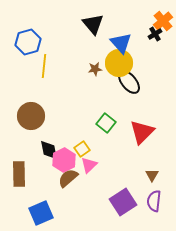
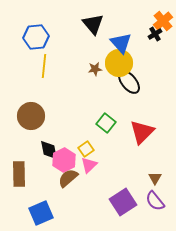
blue hexagon: moved 8 px right, 5 px up; rotated 10 degrees clockwise
yellow square: moved 4 px right
brown triangle: moved 3 px right, 3 px down
purple semicircle: moved 1 px right; rotated 45 degrees counterclockwise
